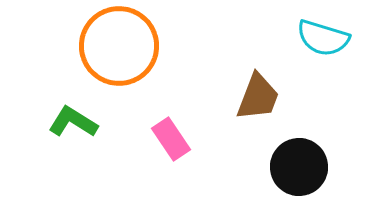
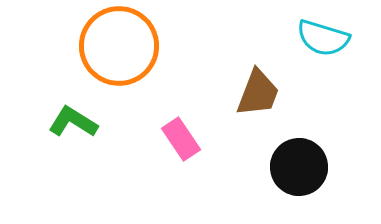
brown trapezoid: moved 4 px up
pink rectangle: moved 10 px right
